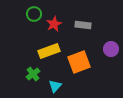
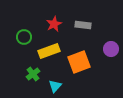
green circle: moved 10 px left, 23 px down
